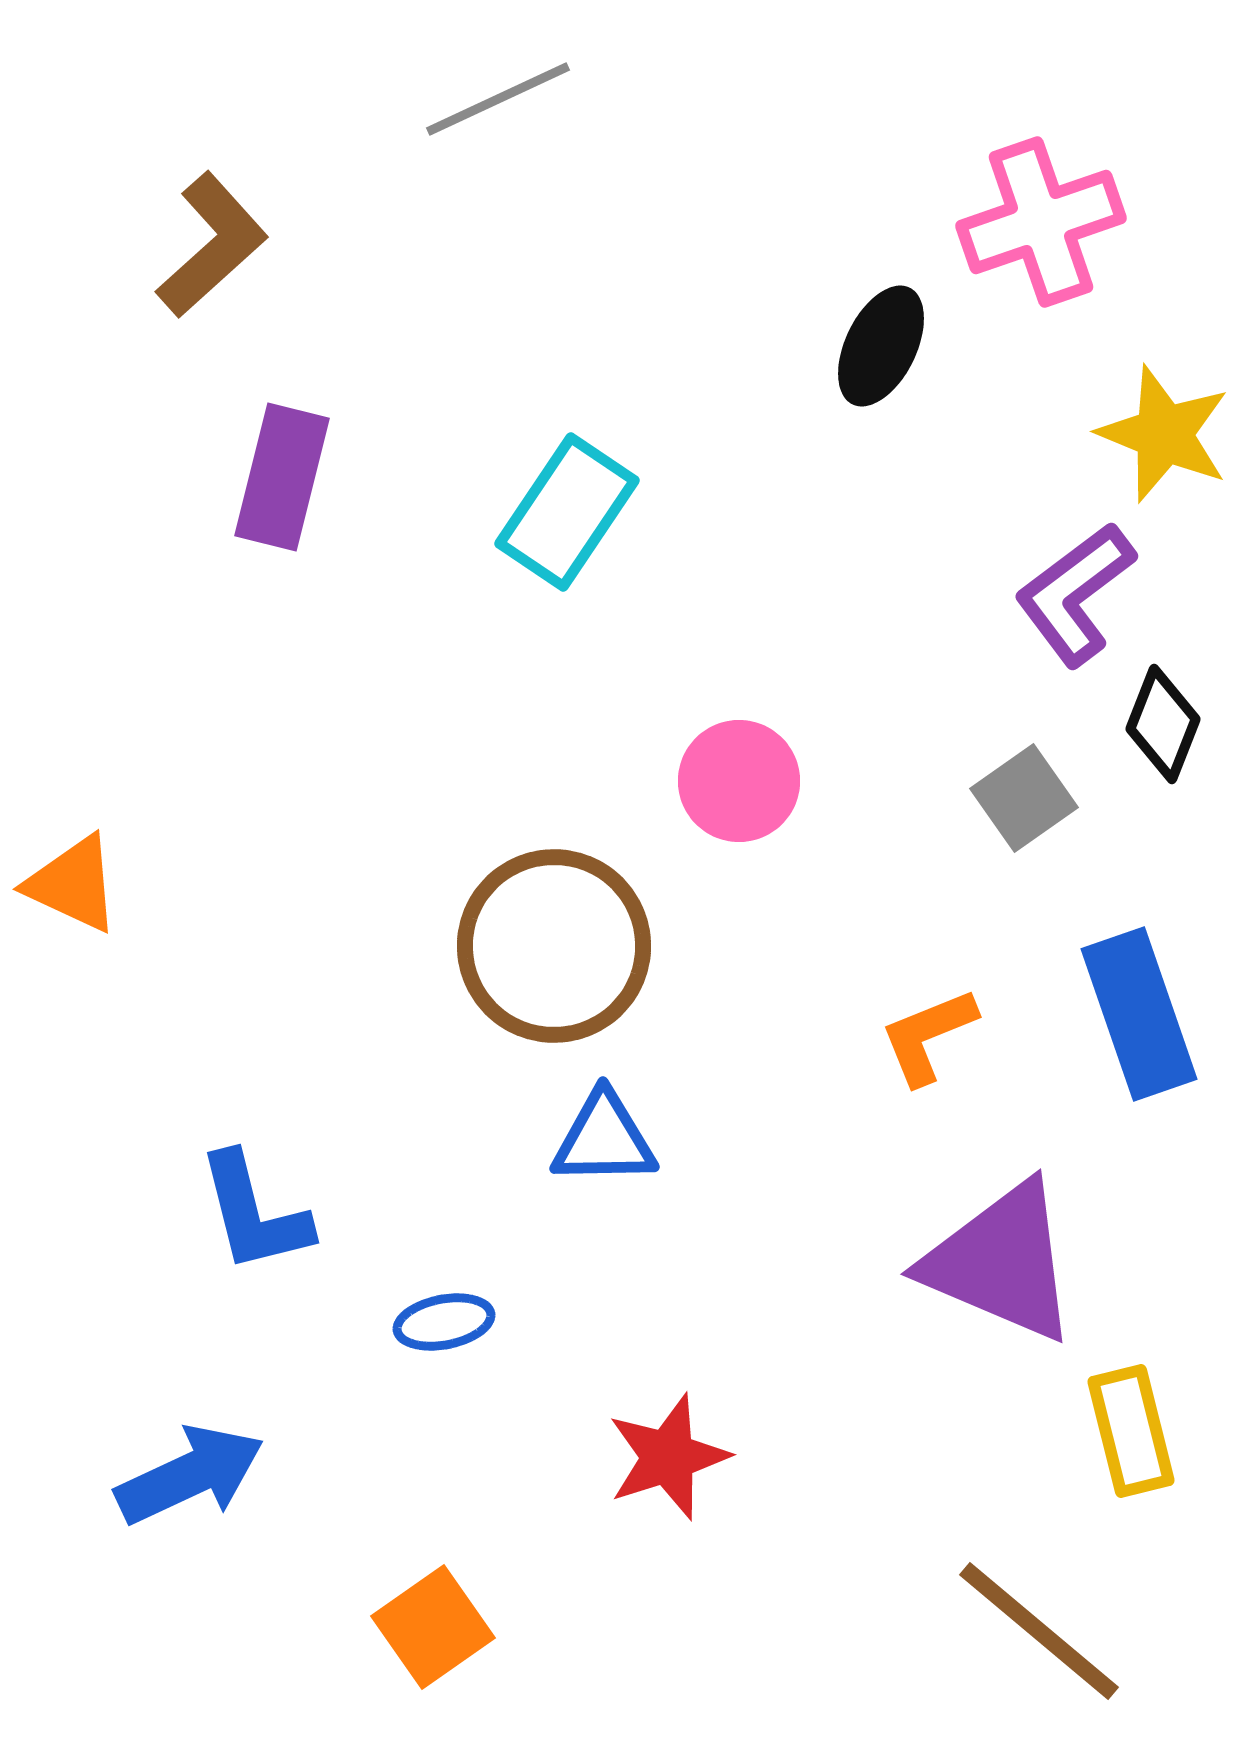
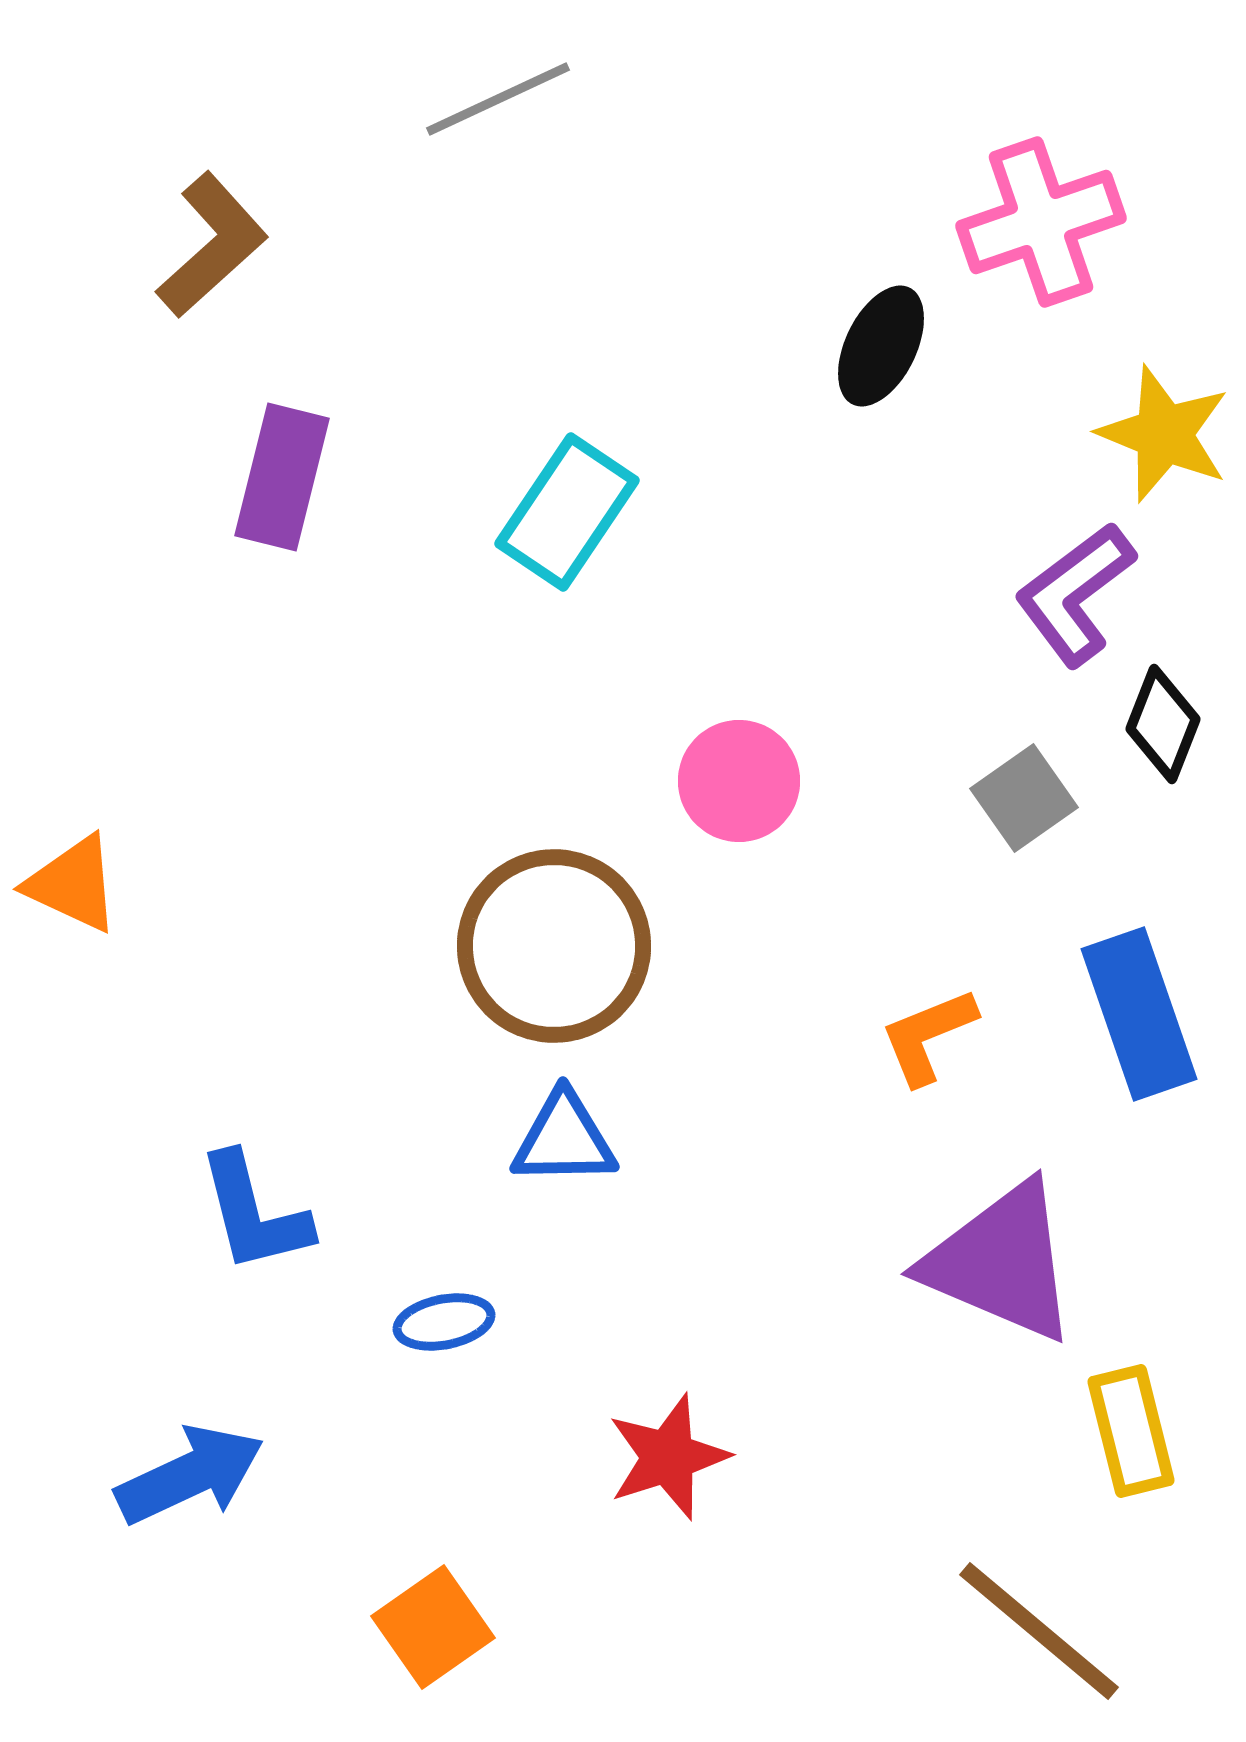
blue triangle: moved 40 px left
